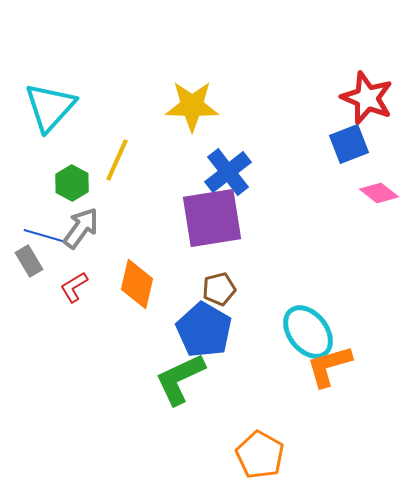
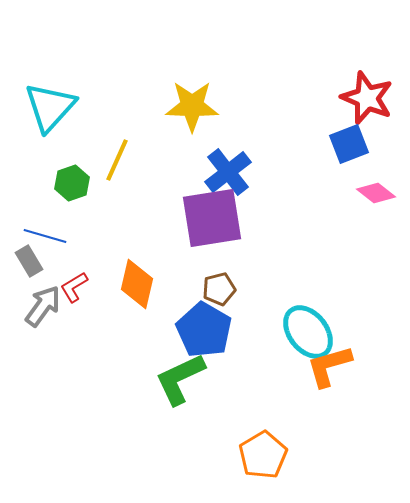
green hexagon: rotated 12 degrees clockwise
pink diamond: moved 3 px left
gray arrow: moved 38 px left, 78 px down
orange pentagon: moved 3 px right; rotated 12 degrees clockwise
